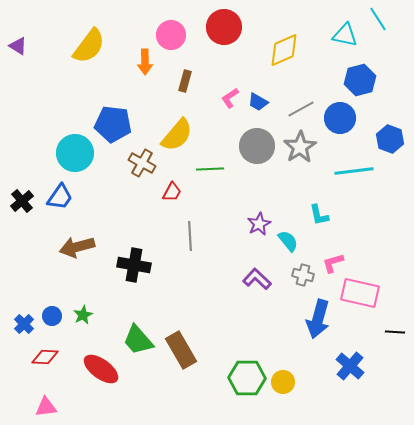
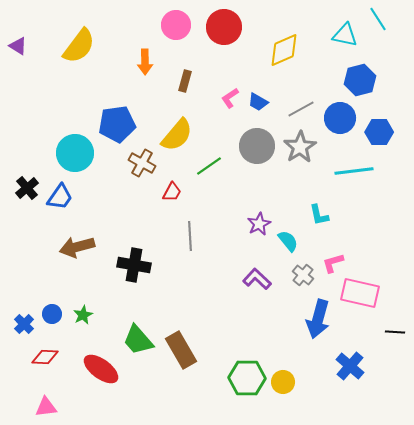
pink circle at (171, 35): moved 5 px right, 10 px up
yellow semicircle at (89, 46): moved 10 px left
blue pentagon at (113, 124): moved 4 px right; rotated 15 degrees counterclockwise
blue hexagon at (390, 139): moved 11 px left, 7 px up; rotated 20 degrees counterclockwise
green line at (210, 169): moved 1 px left, 3 px up; rotated 32 degrees counterclockwise
black cross at (22, 201): moved 5 px right, 13 px up
gray cross at (303, 275): rotated 25 degrees clockwise
blue circle at (52, 316): moved 2 px up
